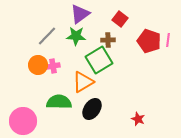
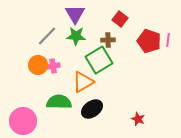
purple triangle: moved 5 px left; rotated 25 degrees counterclockwise
black ellipse: rotated 20 degrees clockwise
